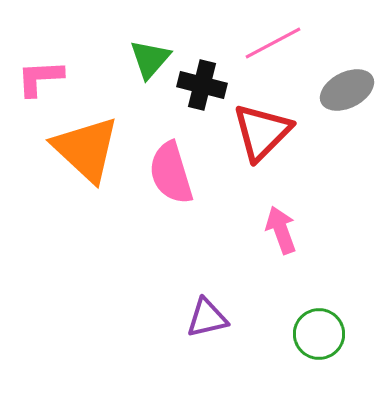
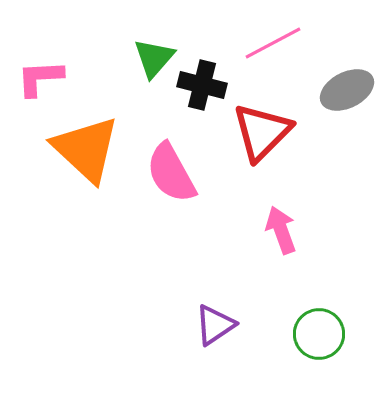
green triangle: moved 4 px right, 1 px up
pink semicircle: rotated 12 degrees counterclockwise
purple triangle: moved 8 px right, 7 px down; rotated 21 degrees counterclockwise
